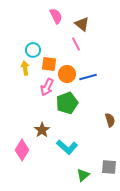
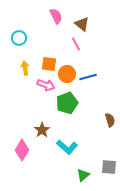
cyan circle: moved 14 px left, 12 px up
pink arrow: moved 1 px left, 2 px up; rotated 96 degrees counterclockwise
